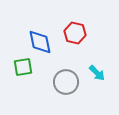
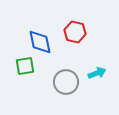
red hexagon: moved 1 px up
green square: moved 2 px right, 1 px up
cyan arrow: rotated 66 degrees counterclockwise
